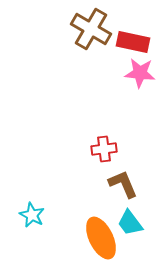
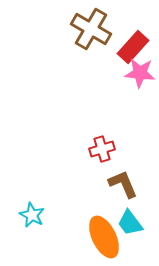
red rectangle: moved 5 px down; rotated 60 degrees counterclockwise
red cross: moved 2 px left; rotated 10 degrees counterclockwise
orange ellipse: moved 3 px right, 1 px up
